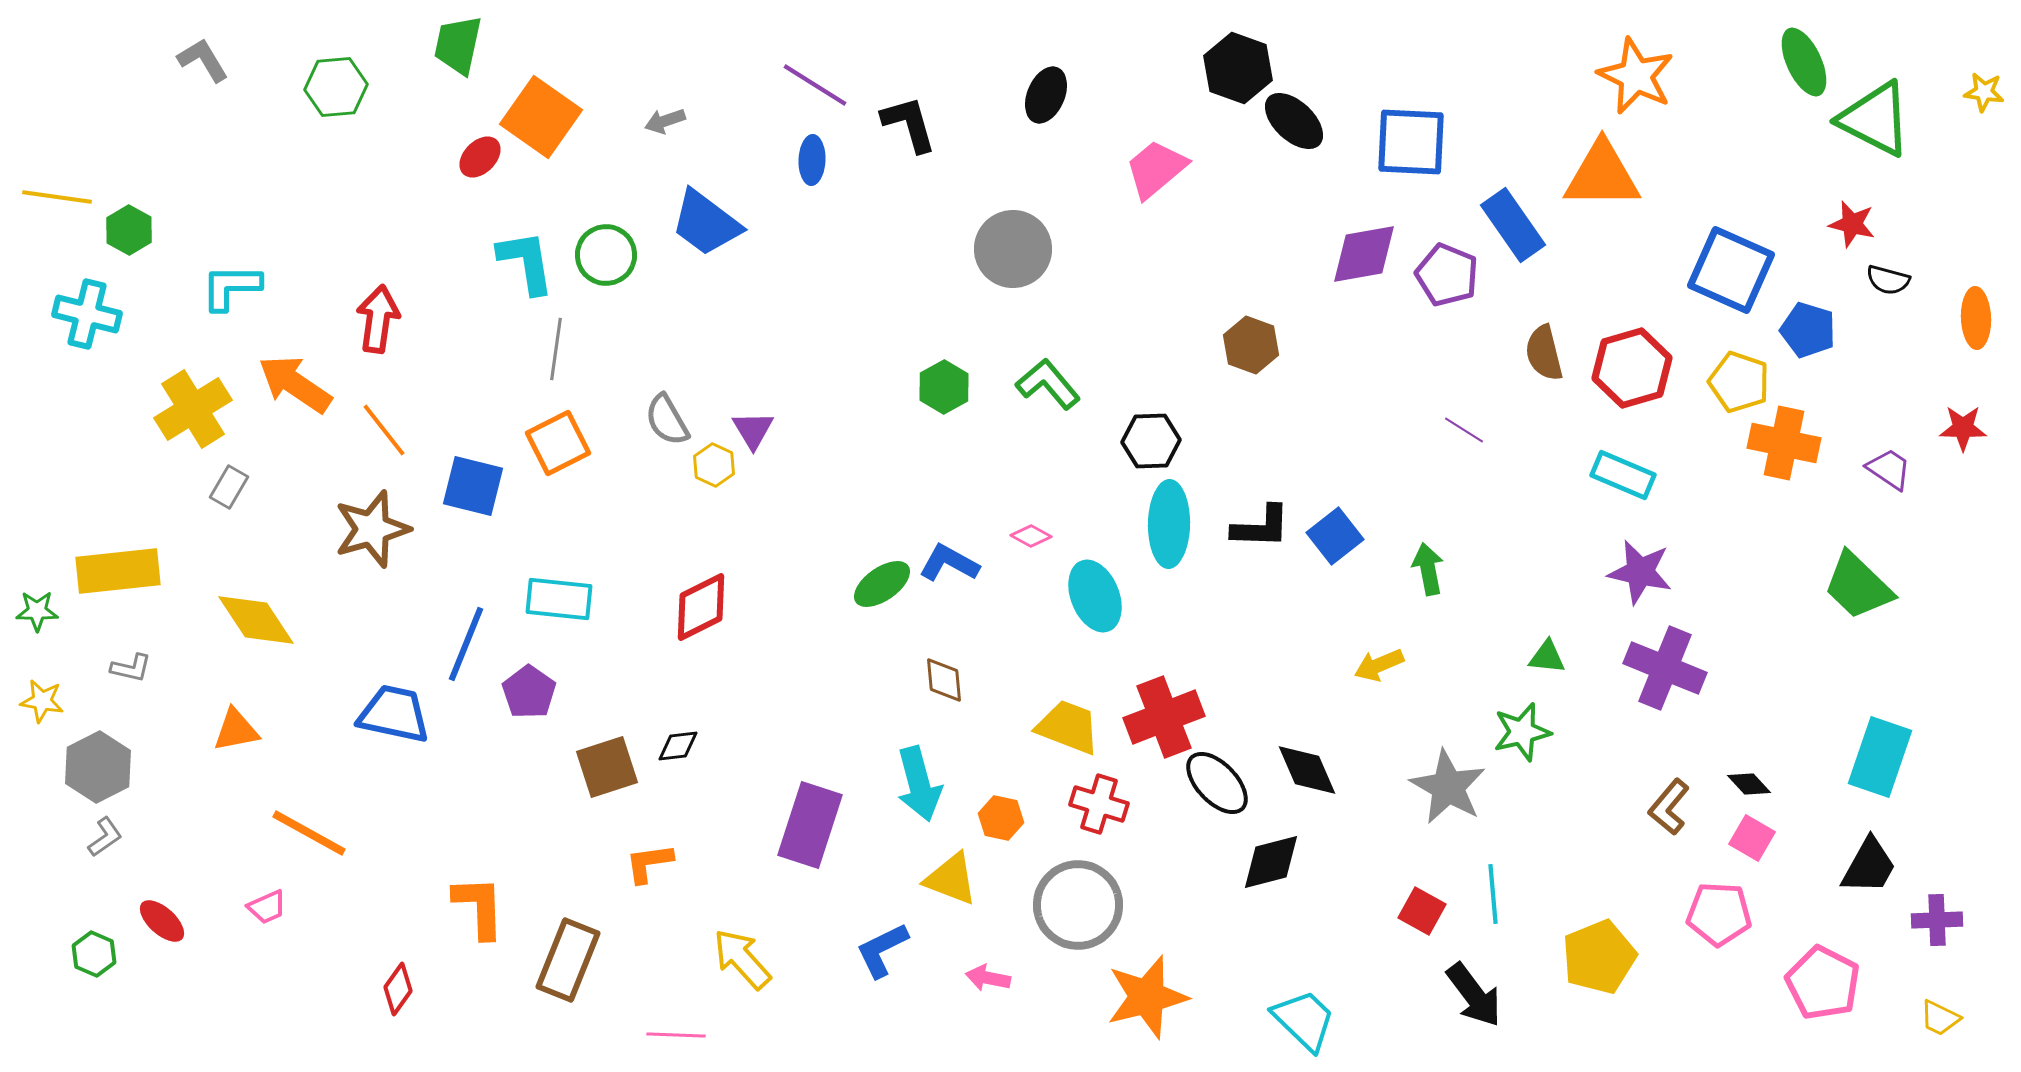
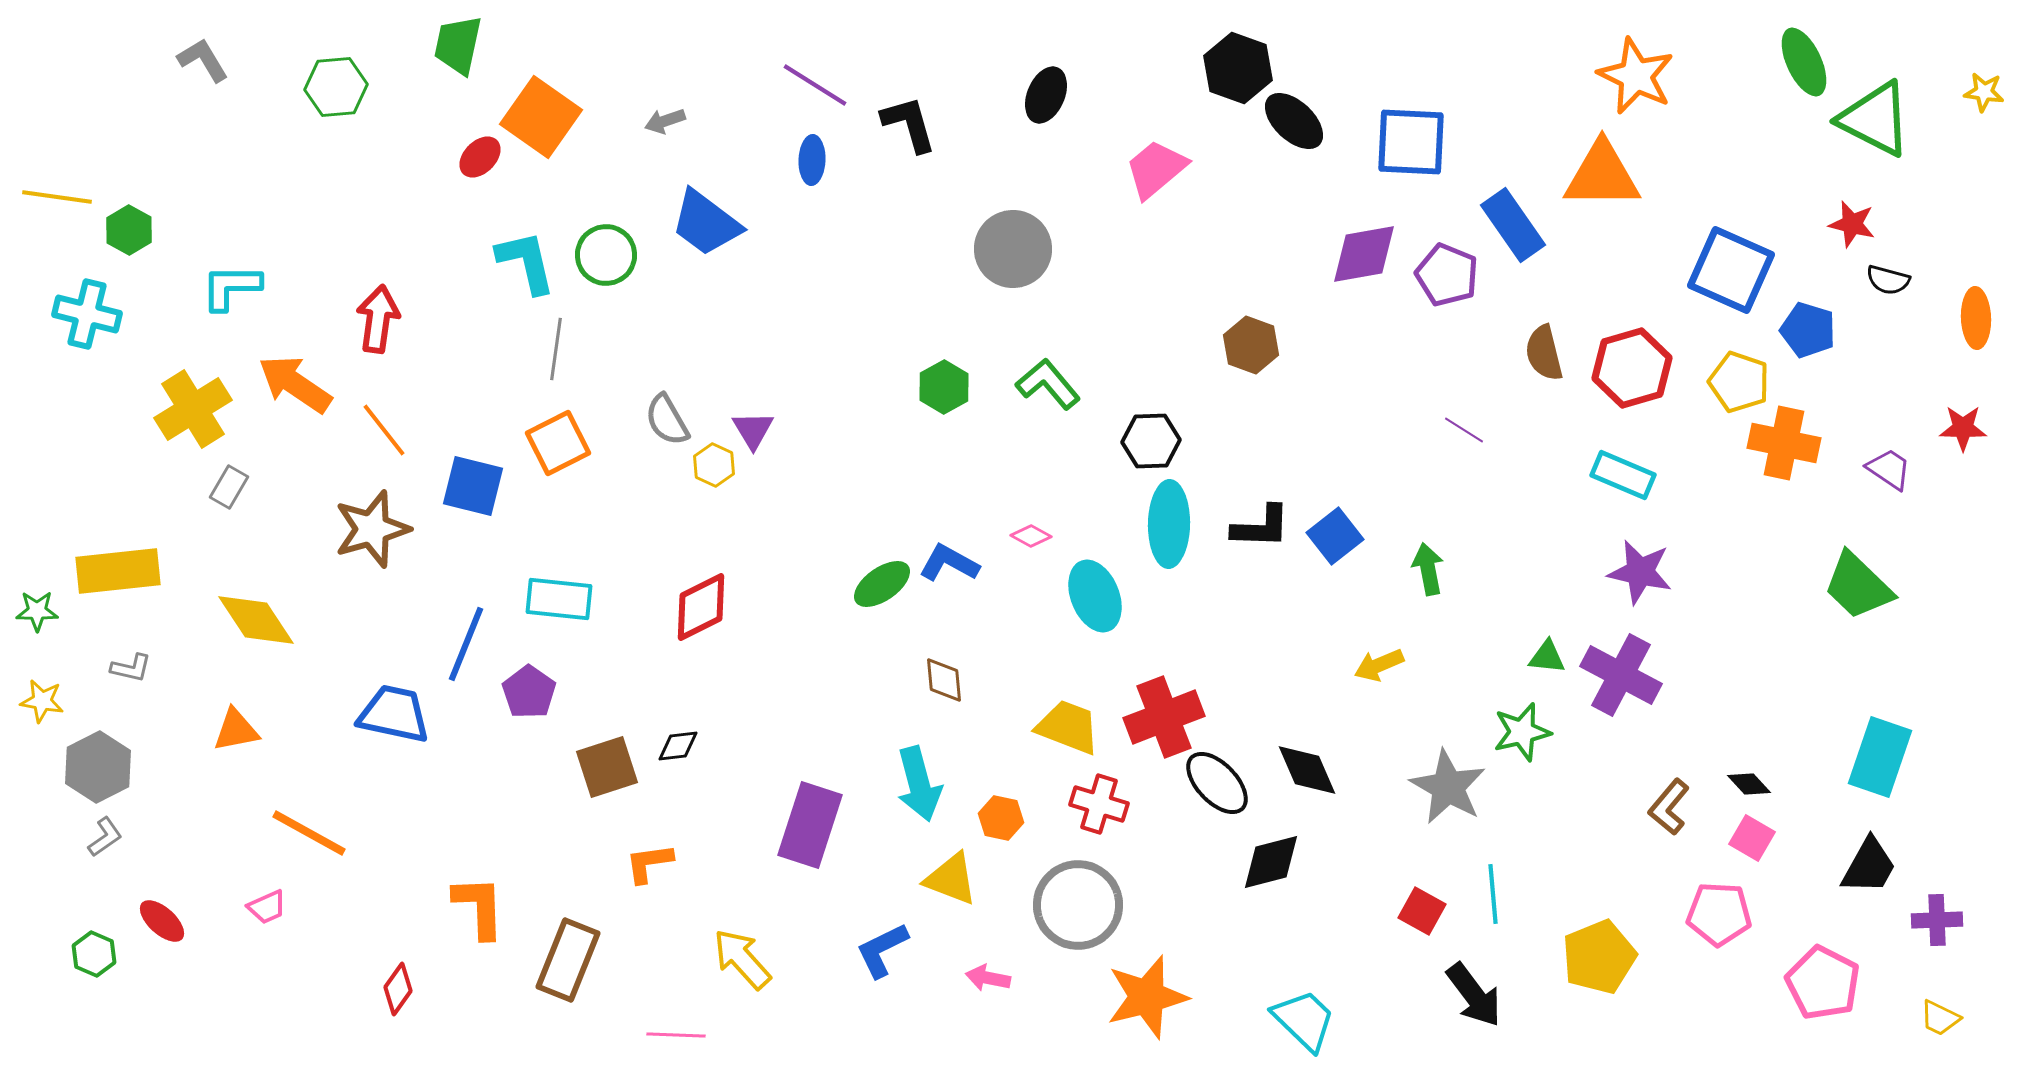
cyan L-shape at (526, 262): rotated 4 degrees counterclockwise
purple cross at (1665, 668): moved 44 px left, 7 px down; rotated 6 degrees clockwise
